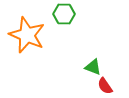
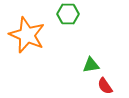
green hexagon: moved 4 px right
green triangle: moved 2 px left, 2 px up; rotated 30 degrees counterclockwise
